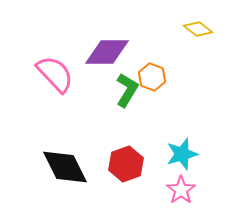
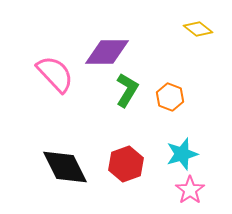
orange hexagon: moved 18 px right, 20 px down
pink star: moved 9 px right
